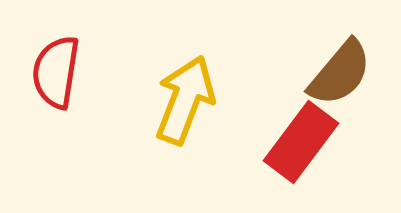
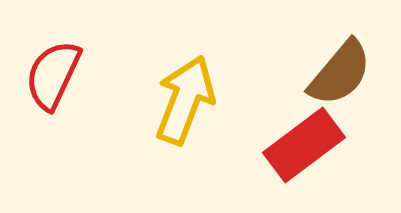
red semicircle: moved 3 px left, 3 px down; rotated 16 degrees clockwise
red rectangle: moved 3 px right, 3 px down; rotated 16 degrees clockwise
